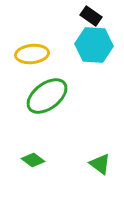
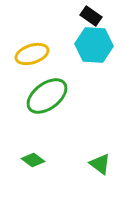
yellow ellipse: rotated 12 degrees counterclockwise
